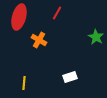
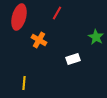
white rectangle: moved 3 px right, 18 px up
